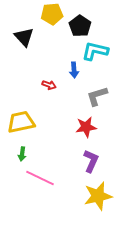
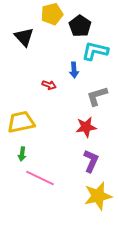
yellow pentagon: rotated 10 degrees counterclockwise
